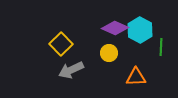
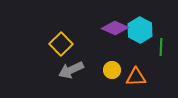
yellow circle: moved 3 px right, 17 px down
